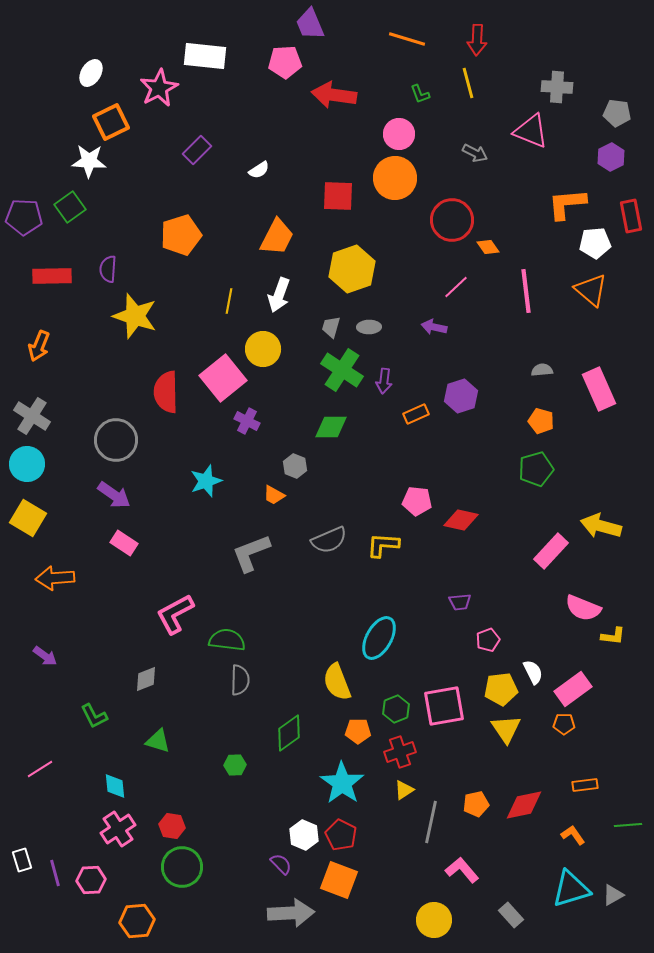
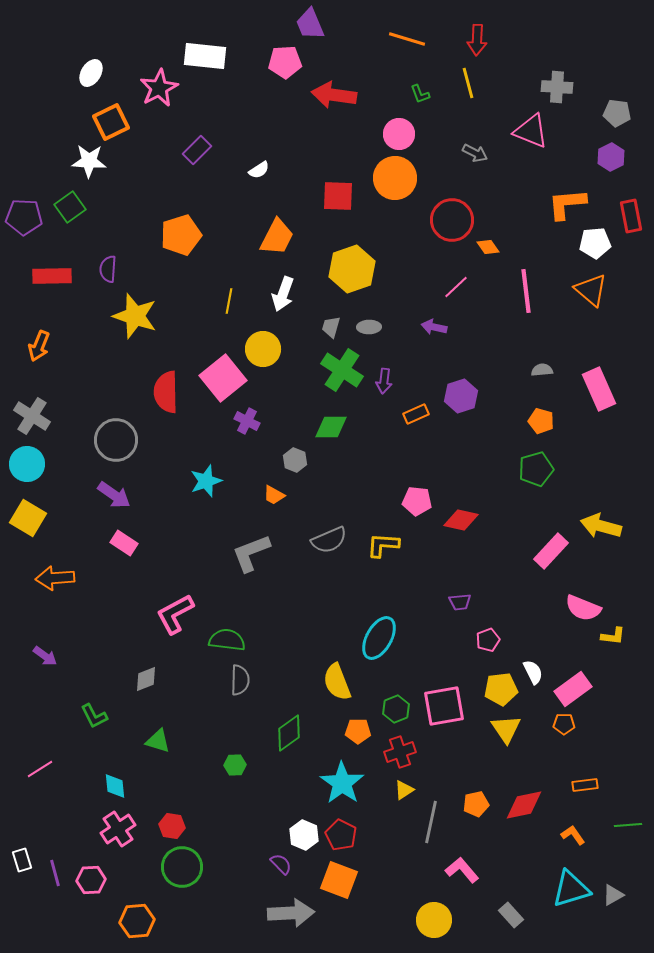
white arrow at (279, 295): moved 4 px right, 1 px up
gray hexagon at (295, 466): moved 6 px up
